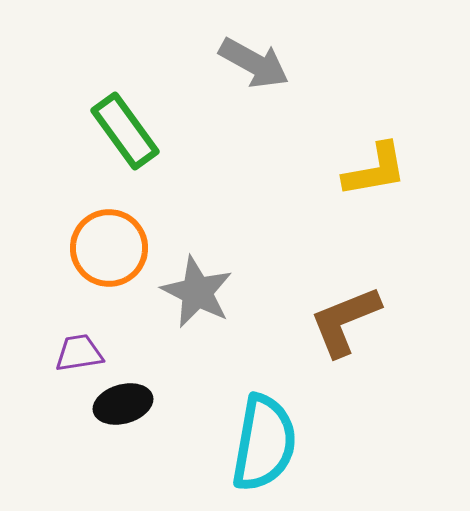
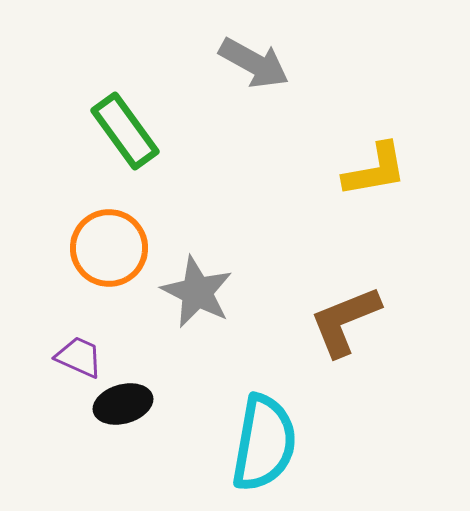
purple trapezoid: moved 4 px down; rotated 33 degrees clockwise
